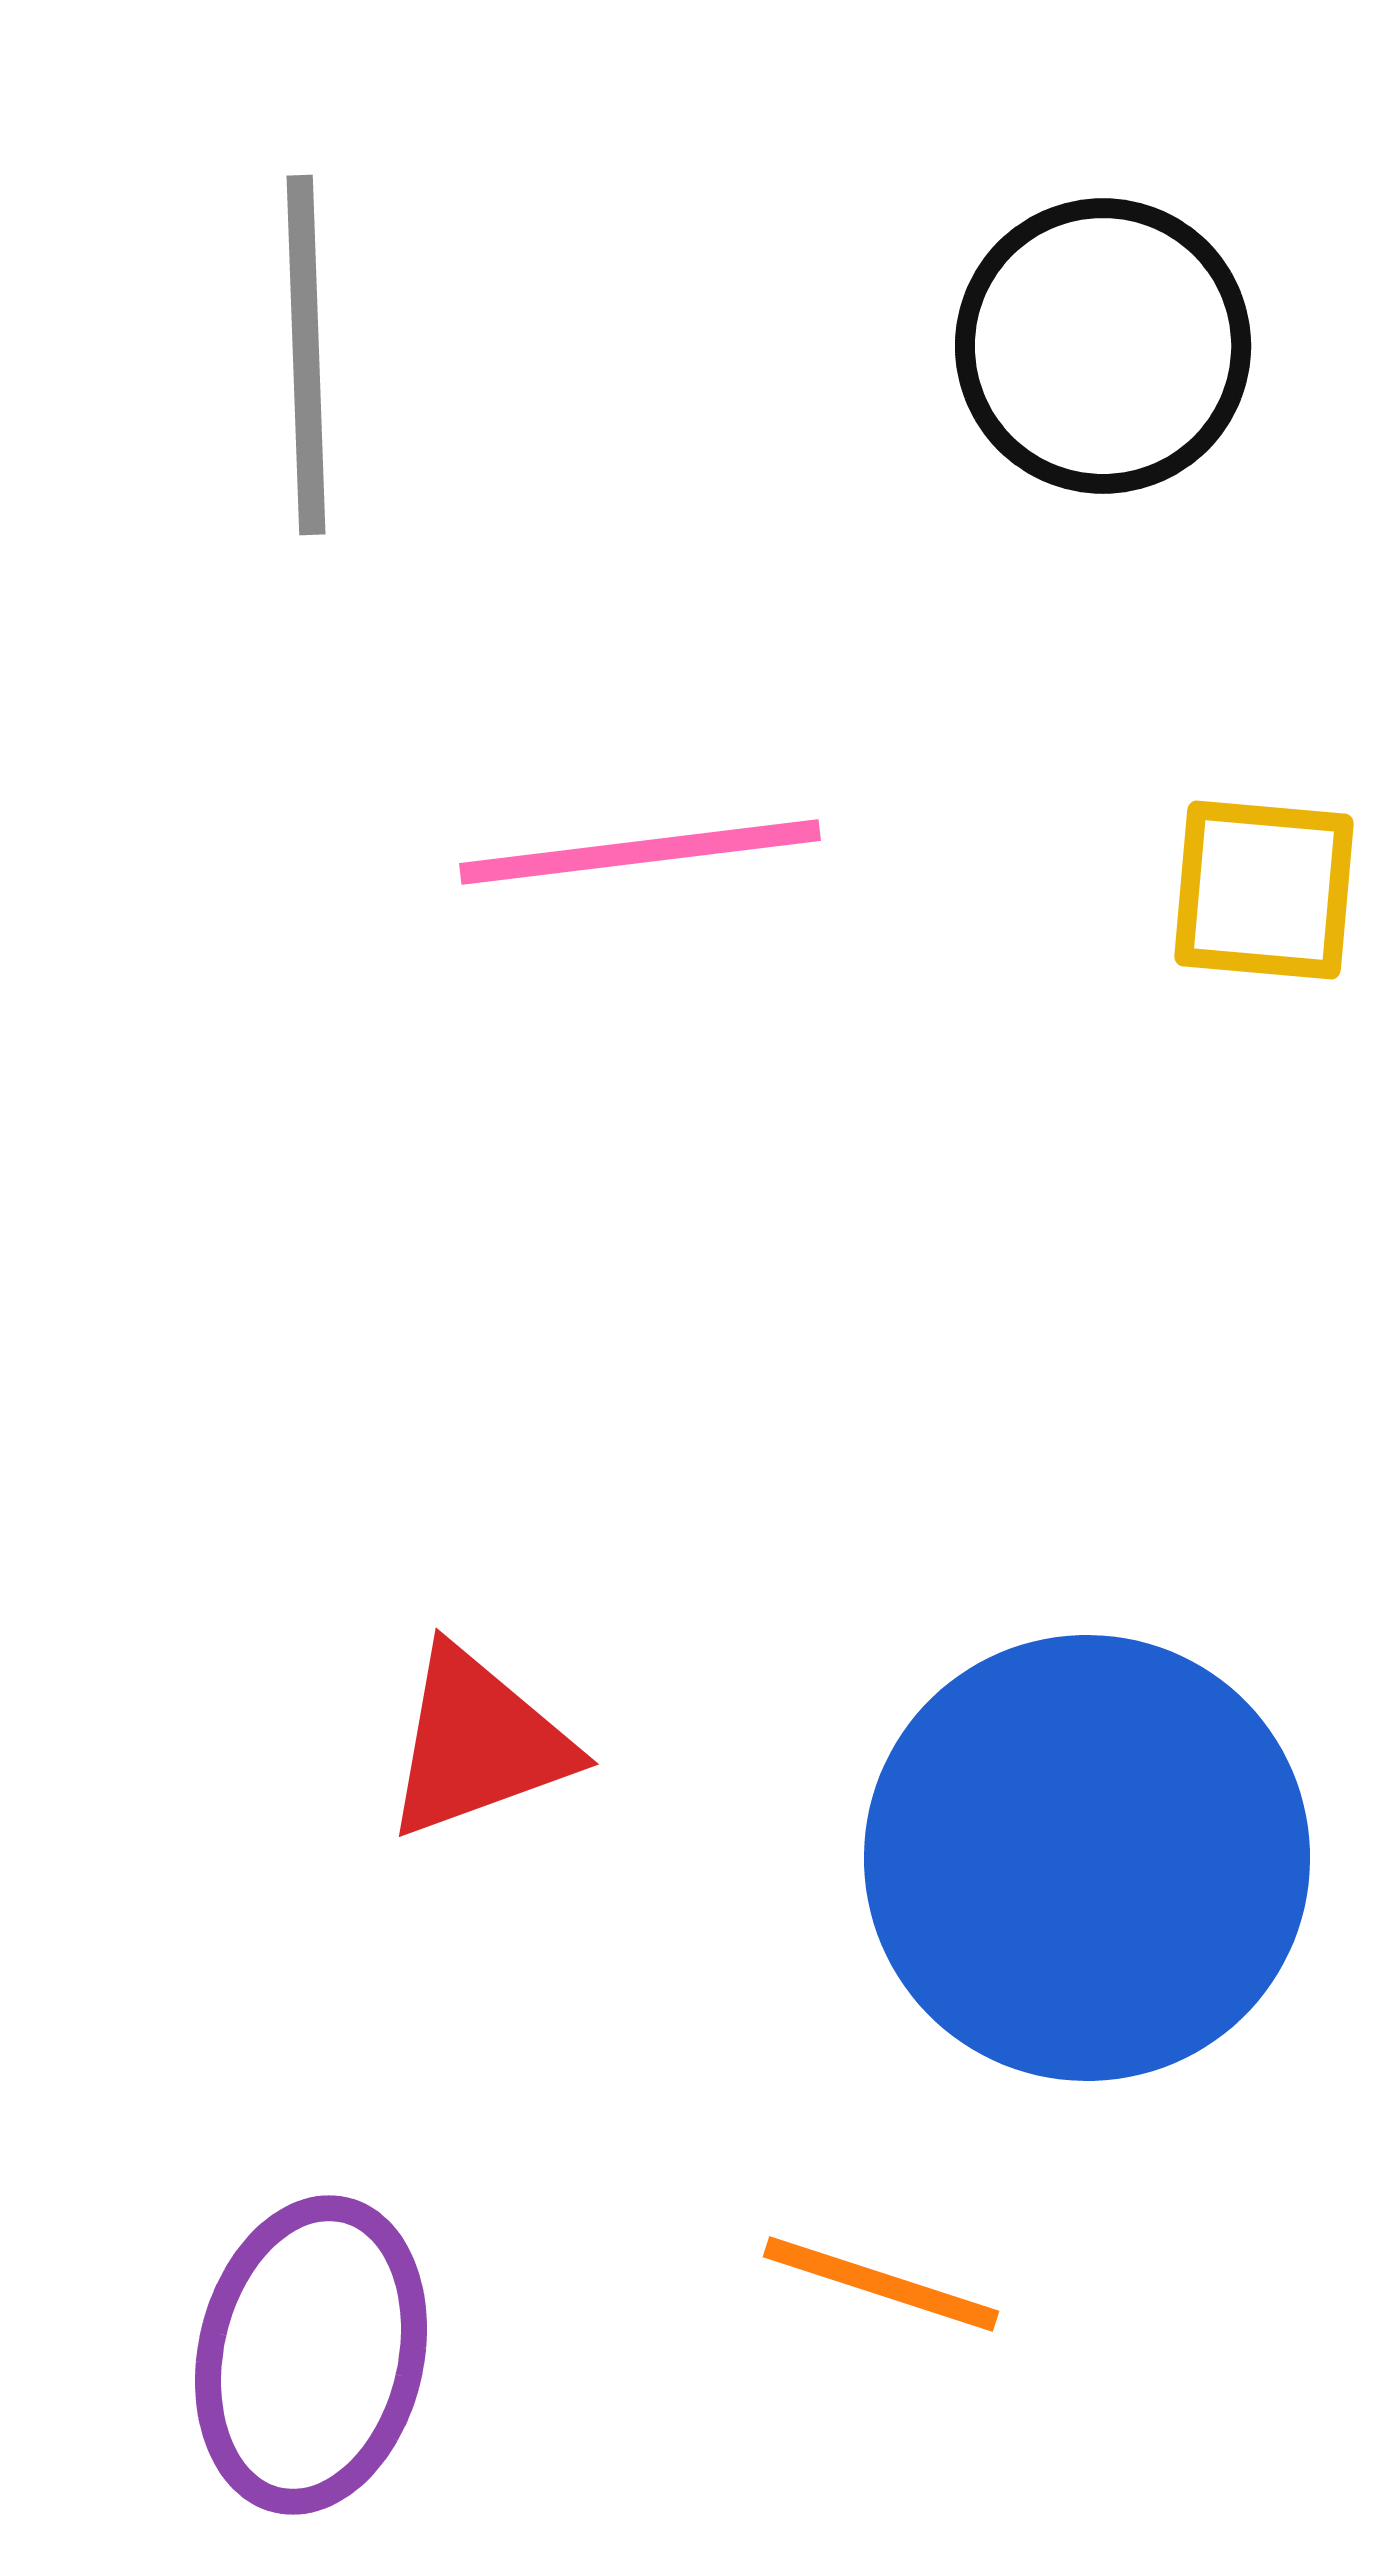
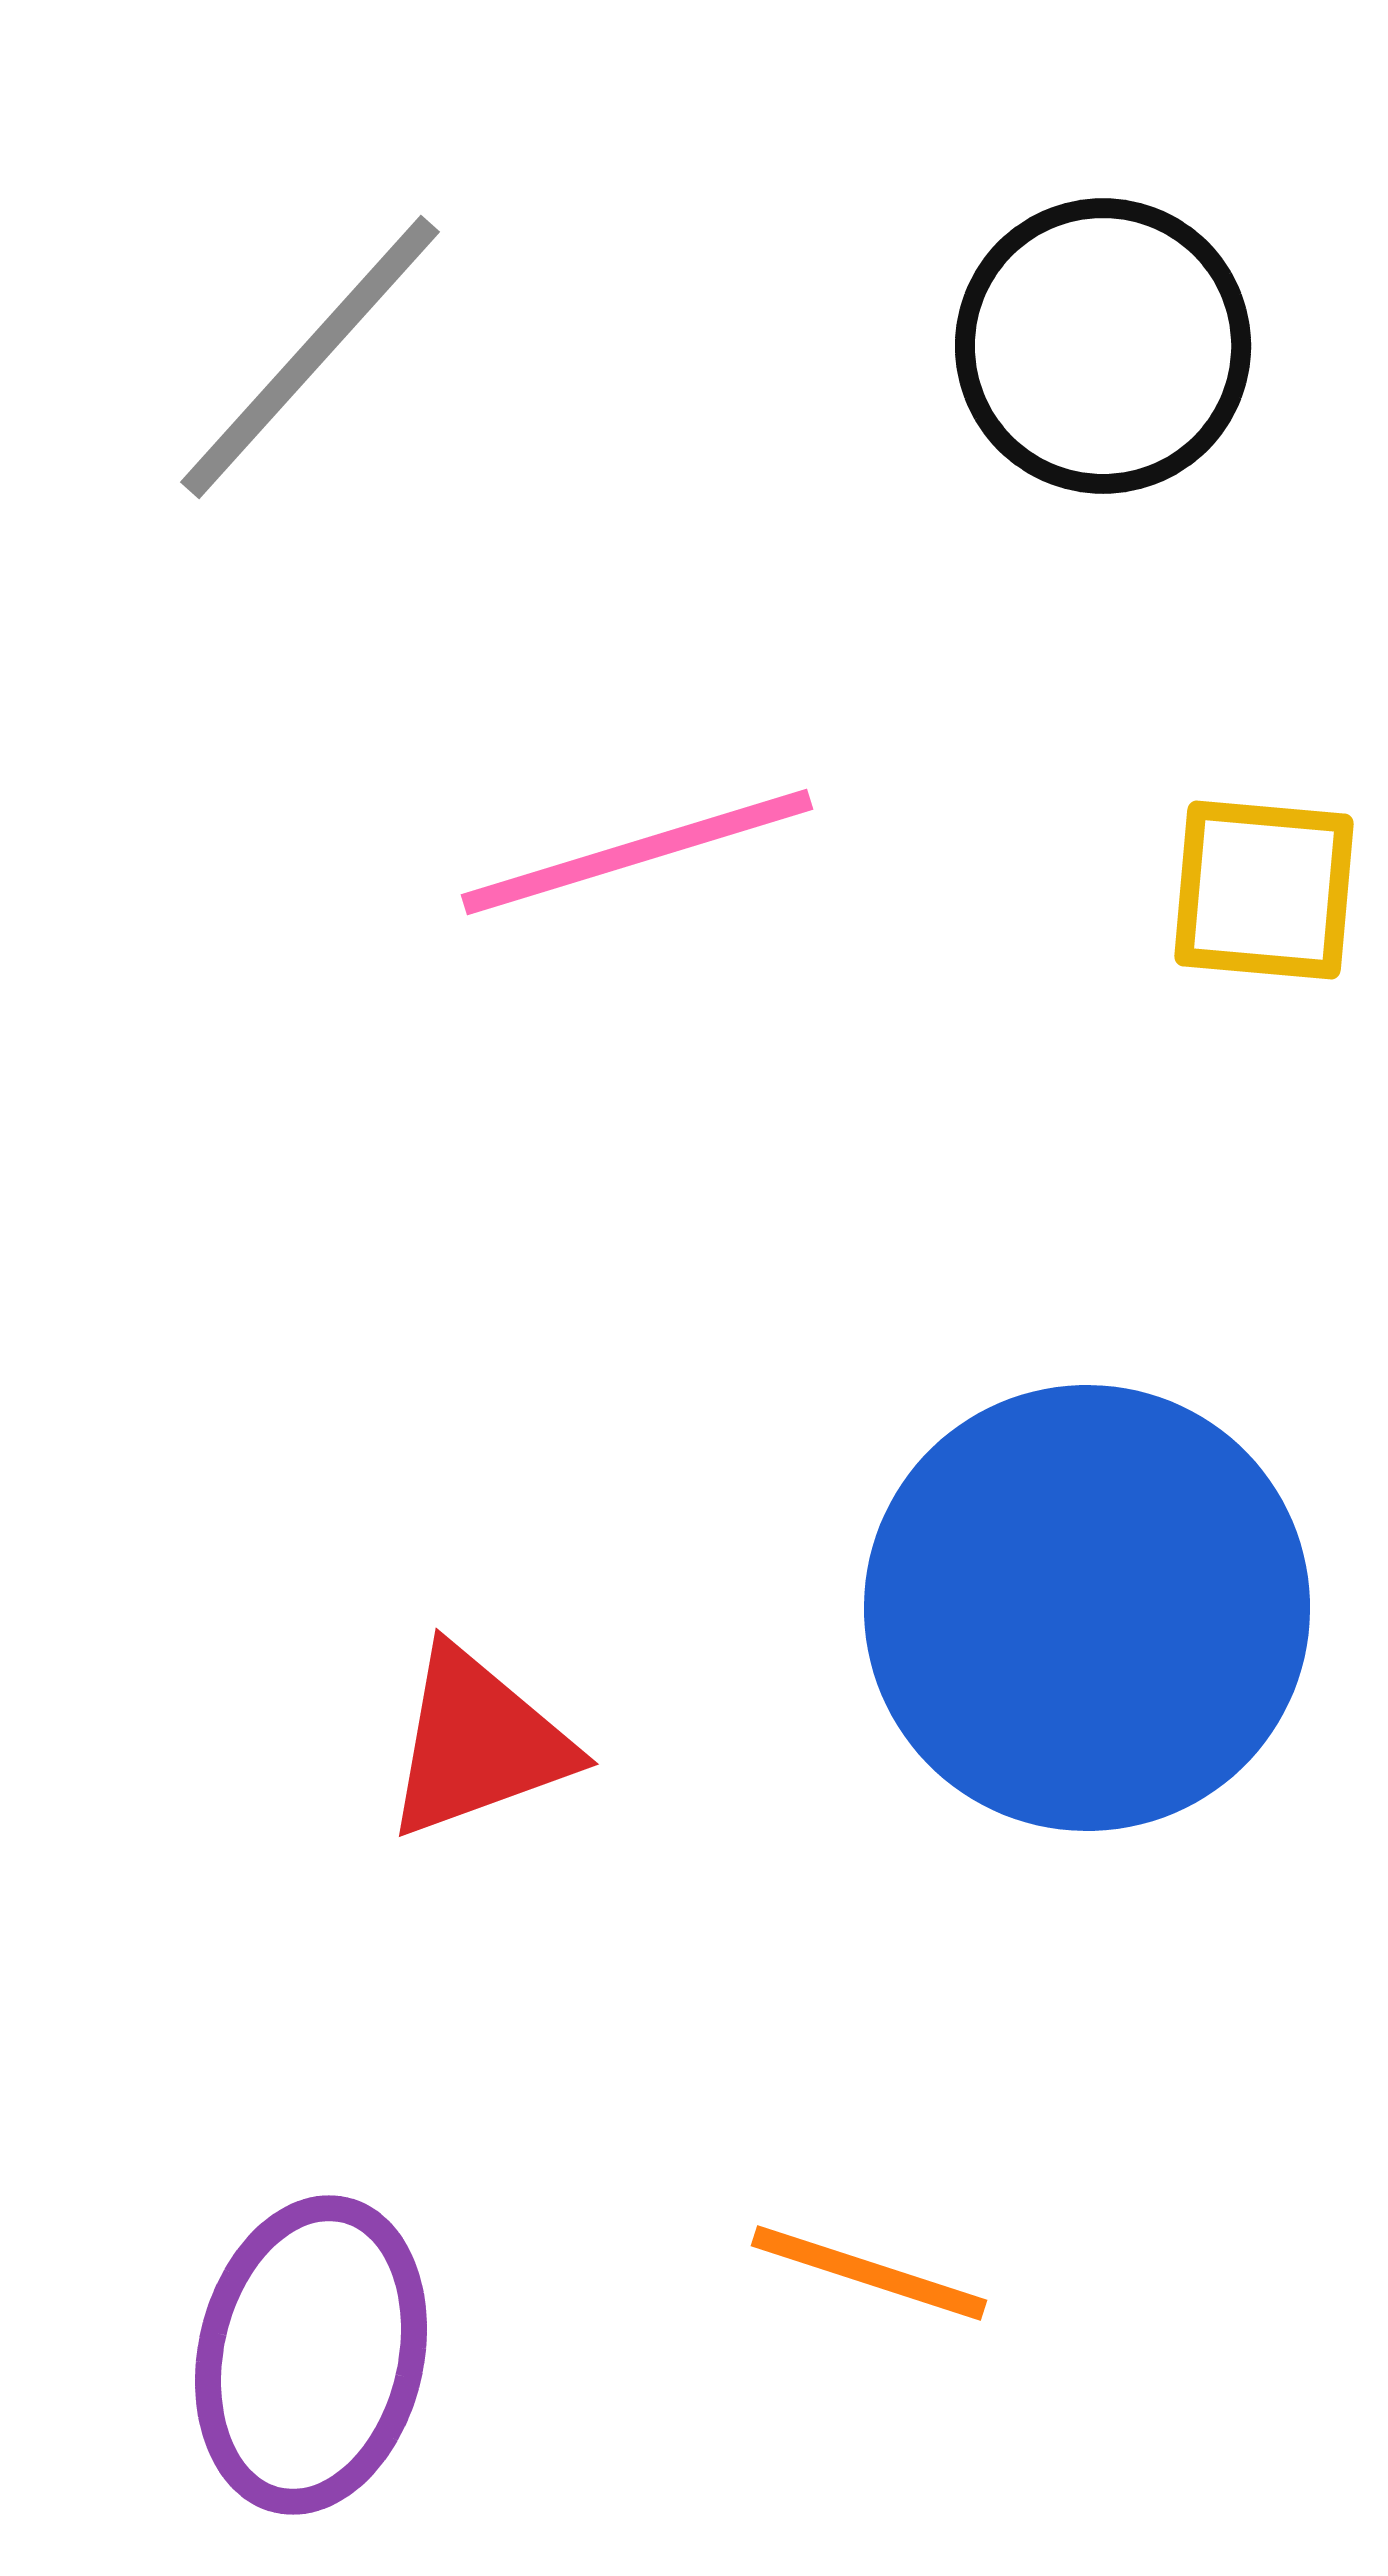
gray line: moved 4 px right, 2 px down; rotated 44 degrees clockwise
pink line: moved 3 px left; rotated 10 degrees counterclockwise
blue circle: moved 250 px up
orange line: moved 12 px left, 11 px up
